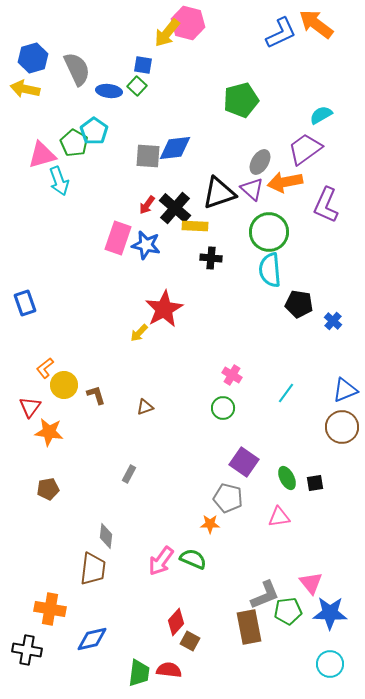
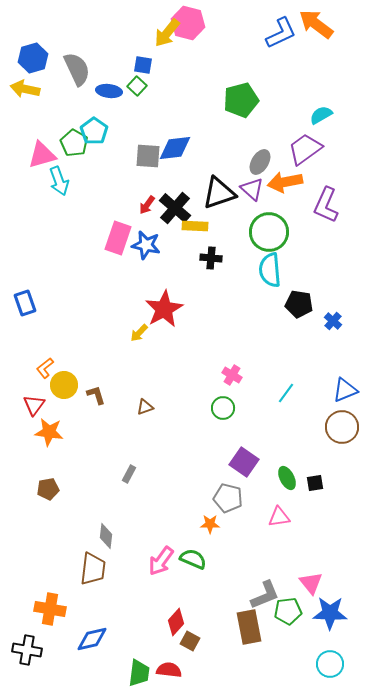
red triangle at (30, 407): moved 4 px right, 2 px up
